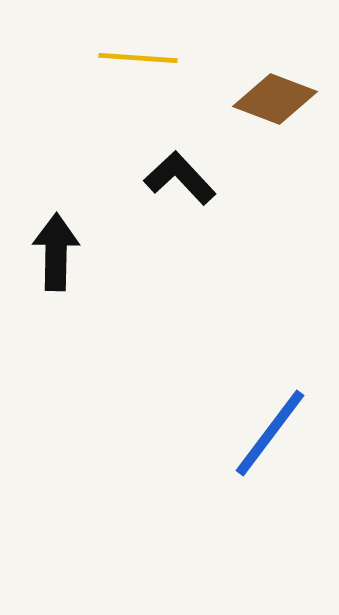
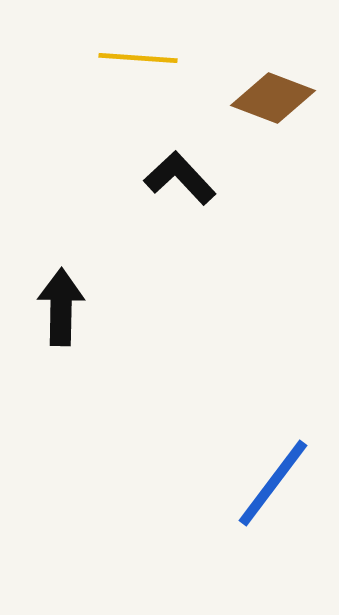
brown diamond: moved 2 px left, 1 px up
black arrow: moved 5 px right, 55 px down
blue line: moved 3 px right, 50 px down
